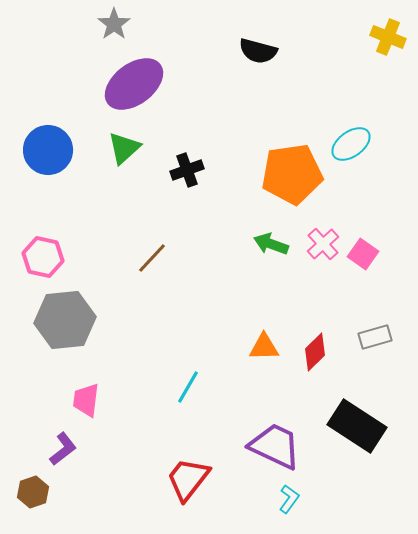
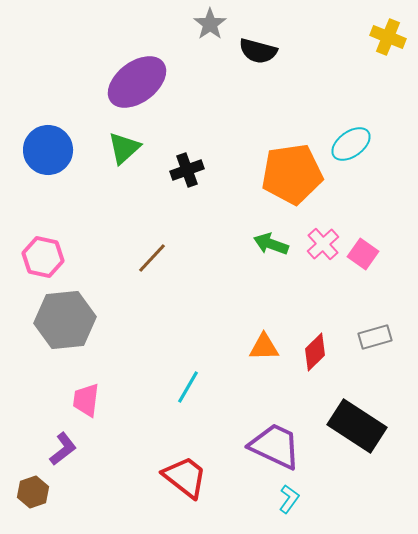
gray star: moved 96 px right
purple ellipse: moved 3 px right, 2 px up
red trapezoid: moved 3 px left, 2 px up; rotated 90 degrees clockwise
